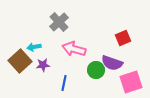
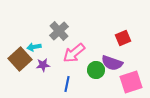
gray cross: moved 9 px down
pink arrow: moved 4 px down; rotated 55 degrees counterclockwise
brown square: moved 2 px up
blue line: moved 3 px right, 1 px down
